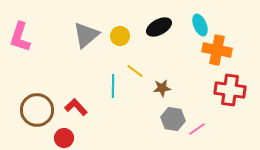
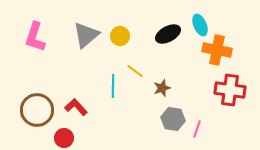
black ellipse: moved 9 px right, 7 px down
pink L-shape: moved 15 px right
brown star: rotated 12 degrees counterclockwise
pink line: rotated 36 degrees counterclockwise
